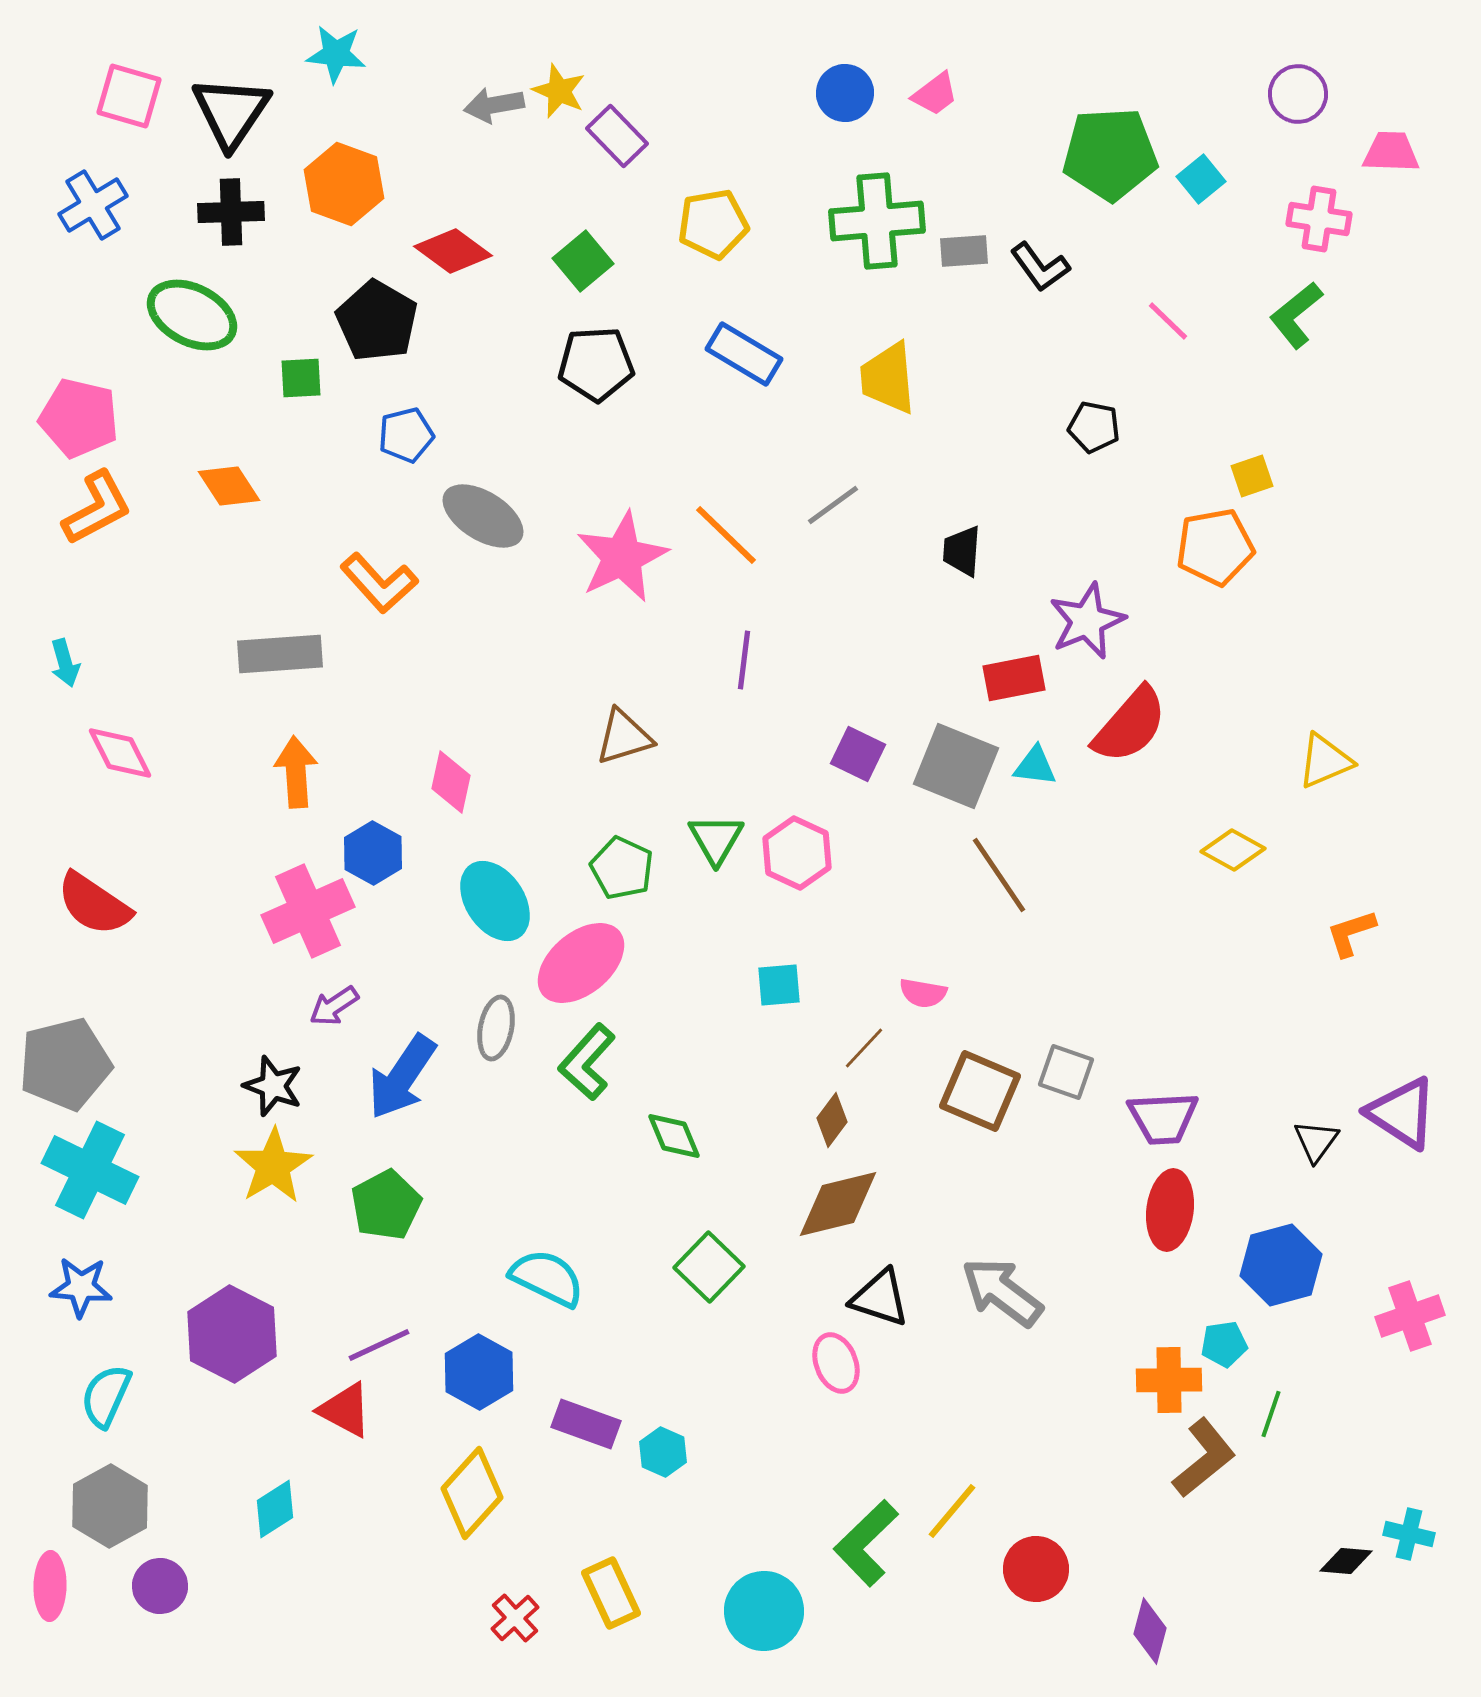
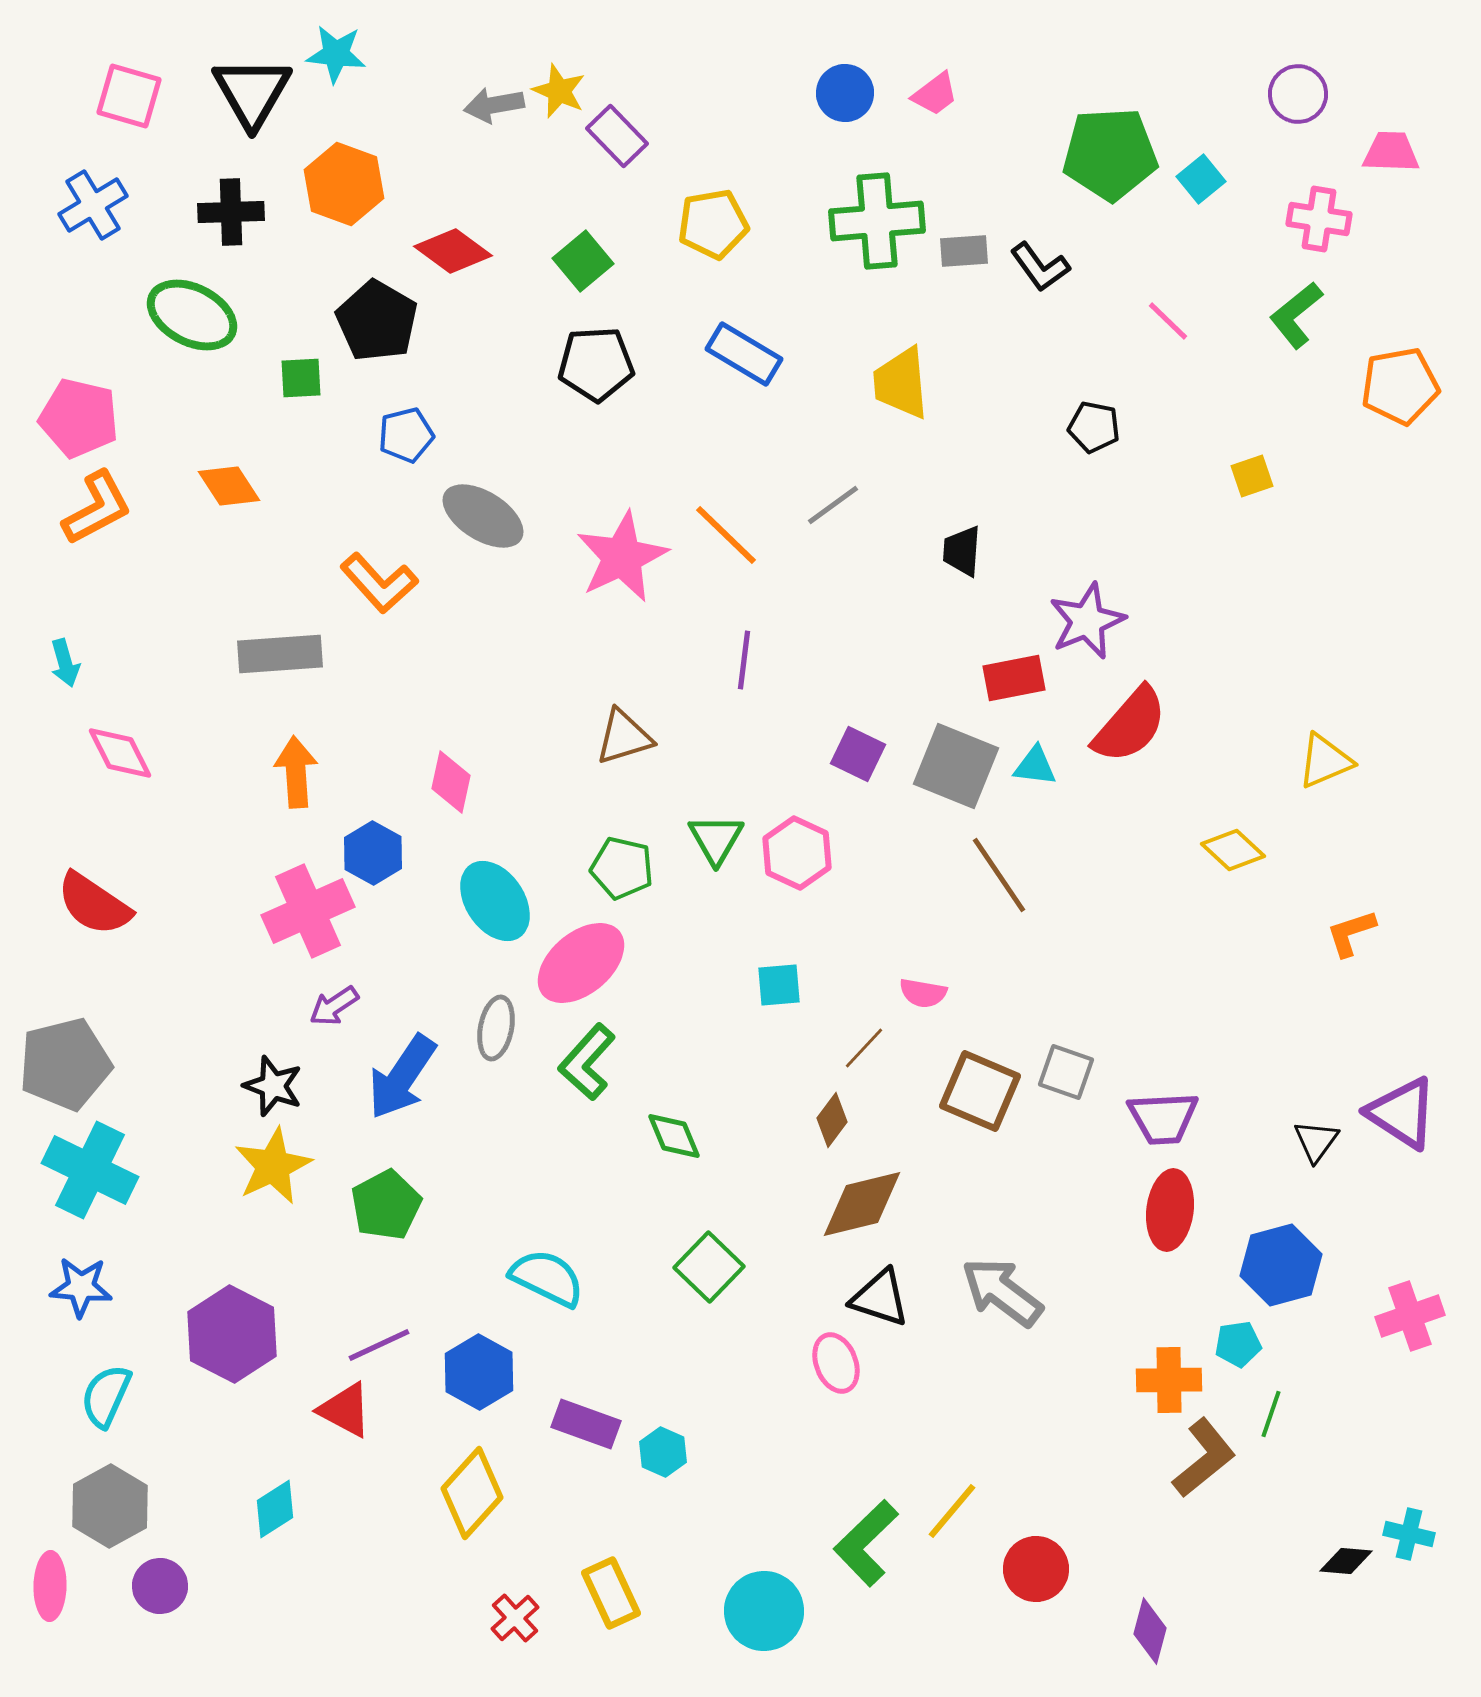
black triangle at (231, 112): moved 21 px right, 20 px up; rotated 4 degrees counterclockwise
yellow trapezoid at (888, 378): moved 13 px right, 5 px down
orange pentagon at (1215, 547): moved 185 px right, 161 px up
yellow diamond at (1233, 850): rotated 14 degrees clockwise
green pentagon at (622, 868): rotated 12 degrees counterclockwise
yellow star at (273, 1166): rotated 6 degrees clockwise
brown diamond at (838, 1204): moved 24 px right
cyan pentagon at (1224, 1344): moved 14 px right
